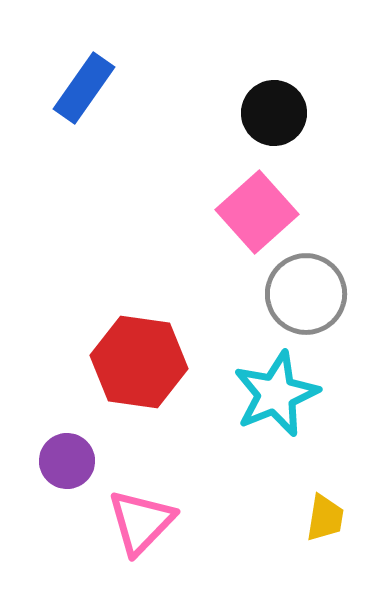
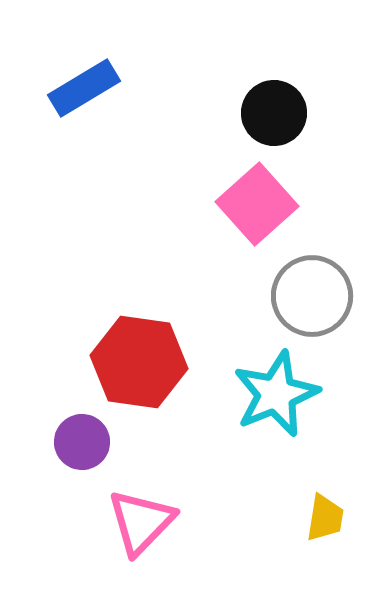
blue rectangle: rotated 24 degrees clockwise
pink square: moved 8 px up
gray circle: moved 6 px right, 2 px down
purple circle: moved 15 px right, 19 px up
